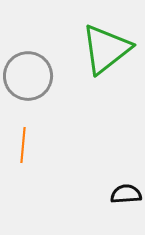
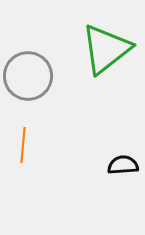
black semicircle: moved 3 px left, 29 px up
